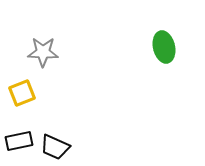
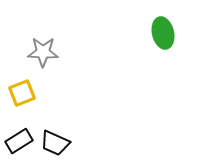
green ellipse: moved 1 px left, 14 px up
black rectangle: rotated 20 degrees counterclockwise
black trapezoid: moved 4 px up
